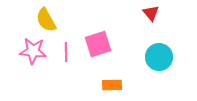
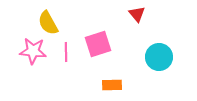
red triangle: moved 14 px left, 1 px down
yellow semicircle: moved 2 px right, 3 px down
